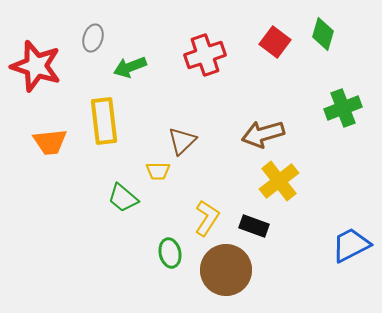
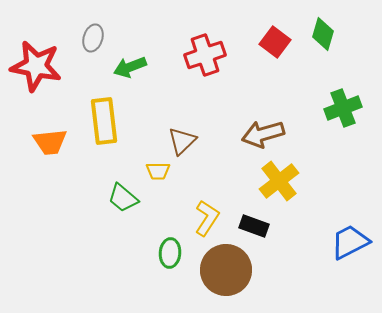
red star: rotated 6 degrees counterclockwise
blue trapezoid: moved 1 px left, 3 px up
green ellipse: rotated 16 degrees clockwise
